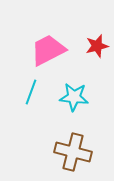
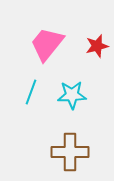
pink trapezoid: moved 1 px left, 6 px up; rotated 24 degrees counterclockwise
cyan star: moved 2 px left, 2 px up; rotated 8 degrees counterclockwise
brown cross: moved 3 px left; rotated 15 degrees counterclockwise
